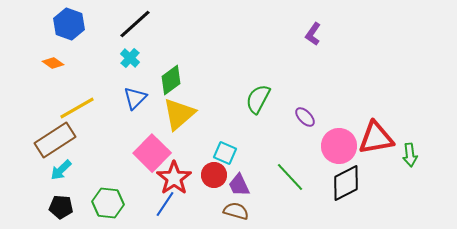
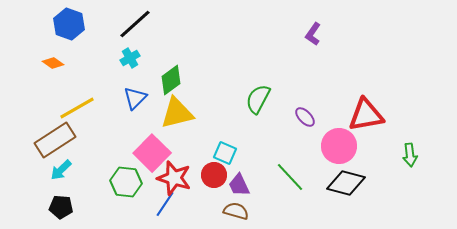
cyan cross: rotated 18 degrees clockwise
yellow triangle: moved 2 px left, 1 px up; rotated 27 degrees clockwise
red triangle: moved 10 px left, 23 px up
red star: rotated 20 degrees counterclockwise
black diamond: rotated 42 degrees clockwise
green hexagon: moved 18 px right, 21 px up
